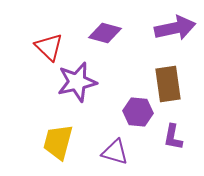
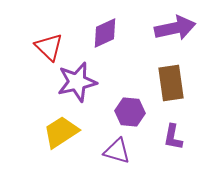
purple diamond: rotated 40 degrees counterclockwise
brown rectangle: moved 3 px right, 1 px up
purple hexagon: moved 8 px left
yellow trapezoid: moved 3 px right, 10 px up; rotated 42 degrees clockwise
purple triangle: moved 2 px right, 1 px up
